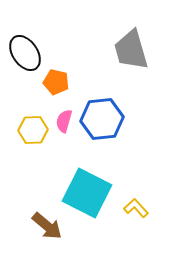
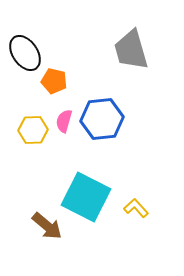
orange pentagon: moved 2 px left, 1 px up
cyan square: moved 1 px left, 4 px down
